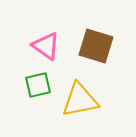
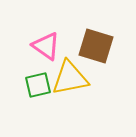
yellow triangle: moved 10 px left, 22 px up
